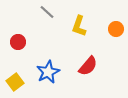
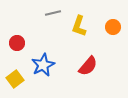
gray line: moved 6 px right, 1 px down; rotated 56 degrees counterclockwise
orange circle: moved 3 px left, 2 px up
red circle: moved 1 px left, 1 px down
blue star: moved 5 px left, 7 px up
yellow square: moved 3 px up
